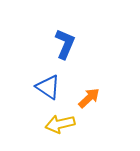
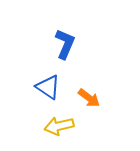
orange arrow: rotated 80 degrees clockwise
yellow arrow: moved 1 px left, 2 px down
